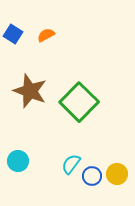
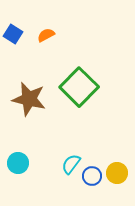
brown star: moved 1 px left, 8 px down; rotated 8 degrees counterclockwise
green square: moved 15 px up
cyan circle: moved 2 px down
yellow circle: moved 1 px up
